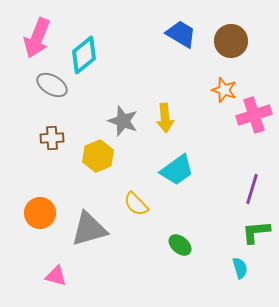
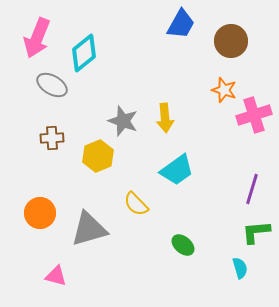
blue trapezoid: moved 10 px up; rotated 88 degrees clockwise
cyan diamond: moved 2 px up
green ellipse: moved 3 px right
